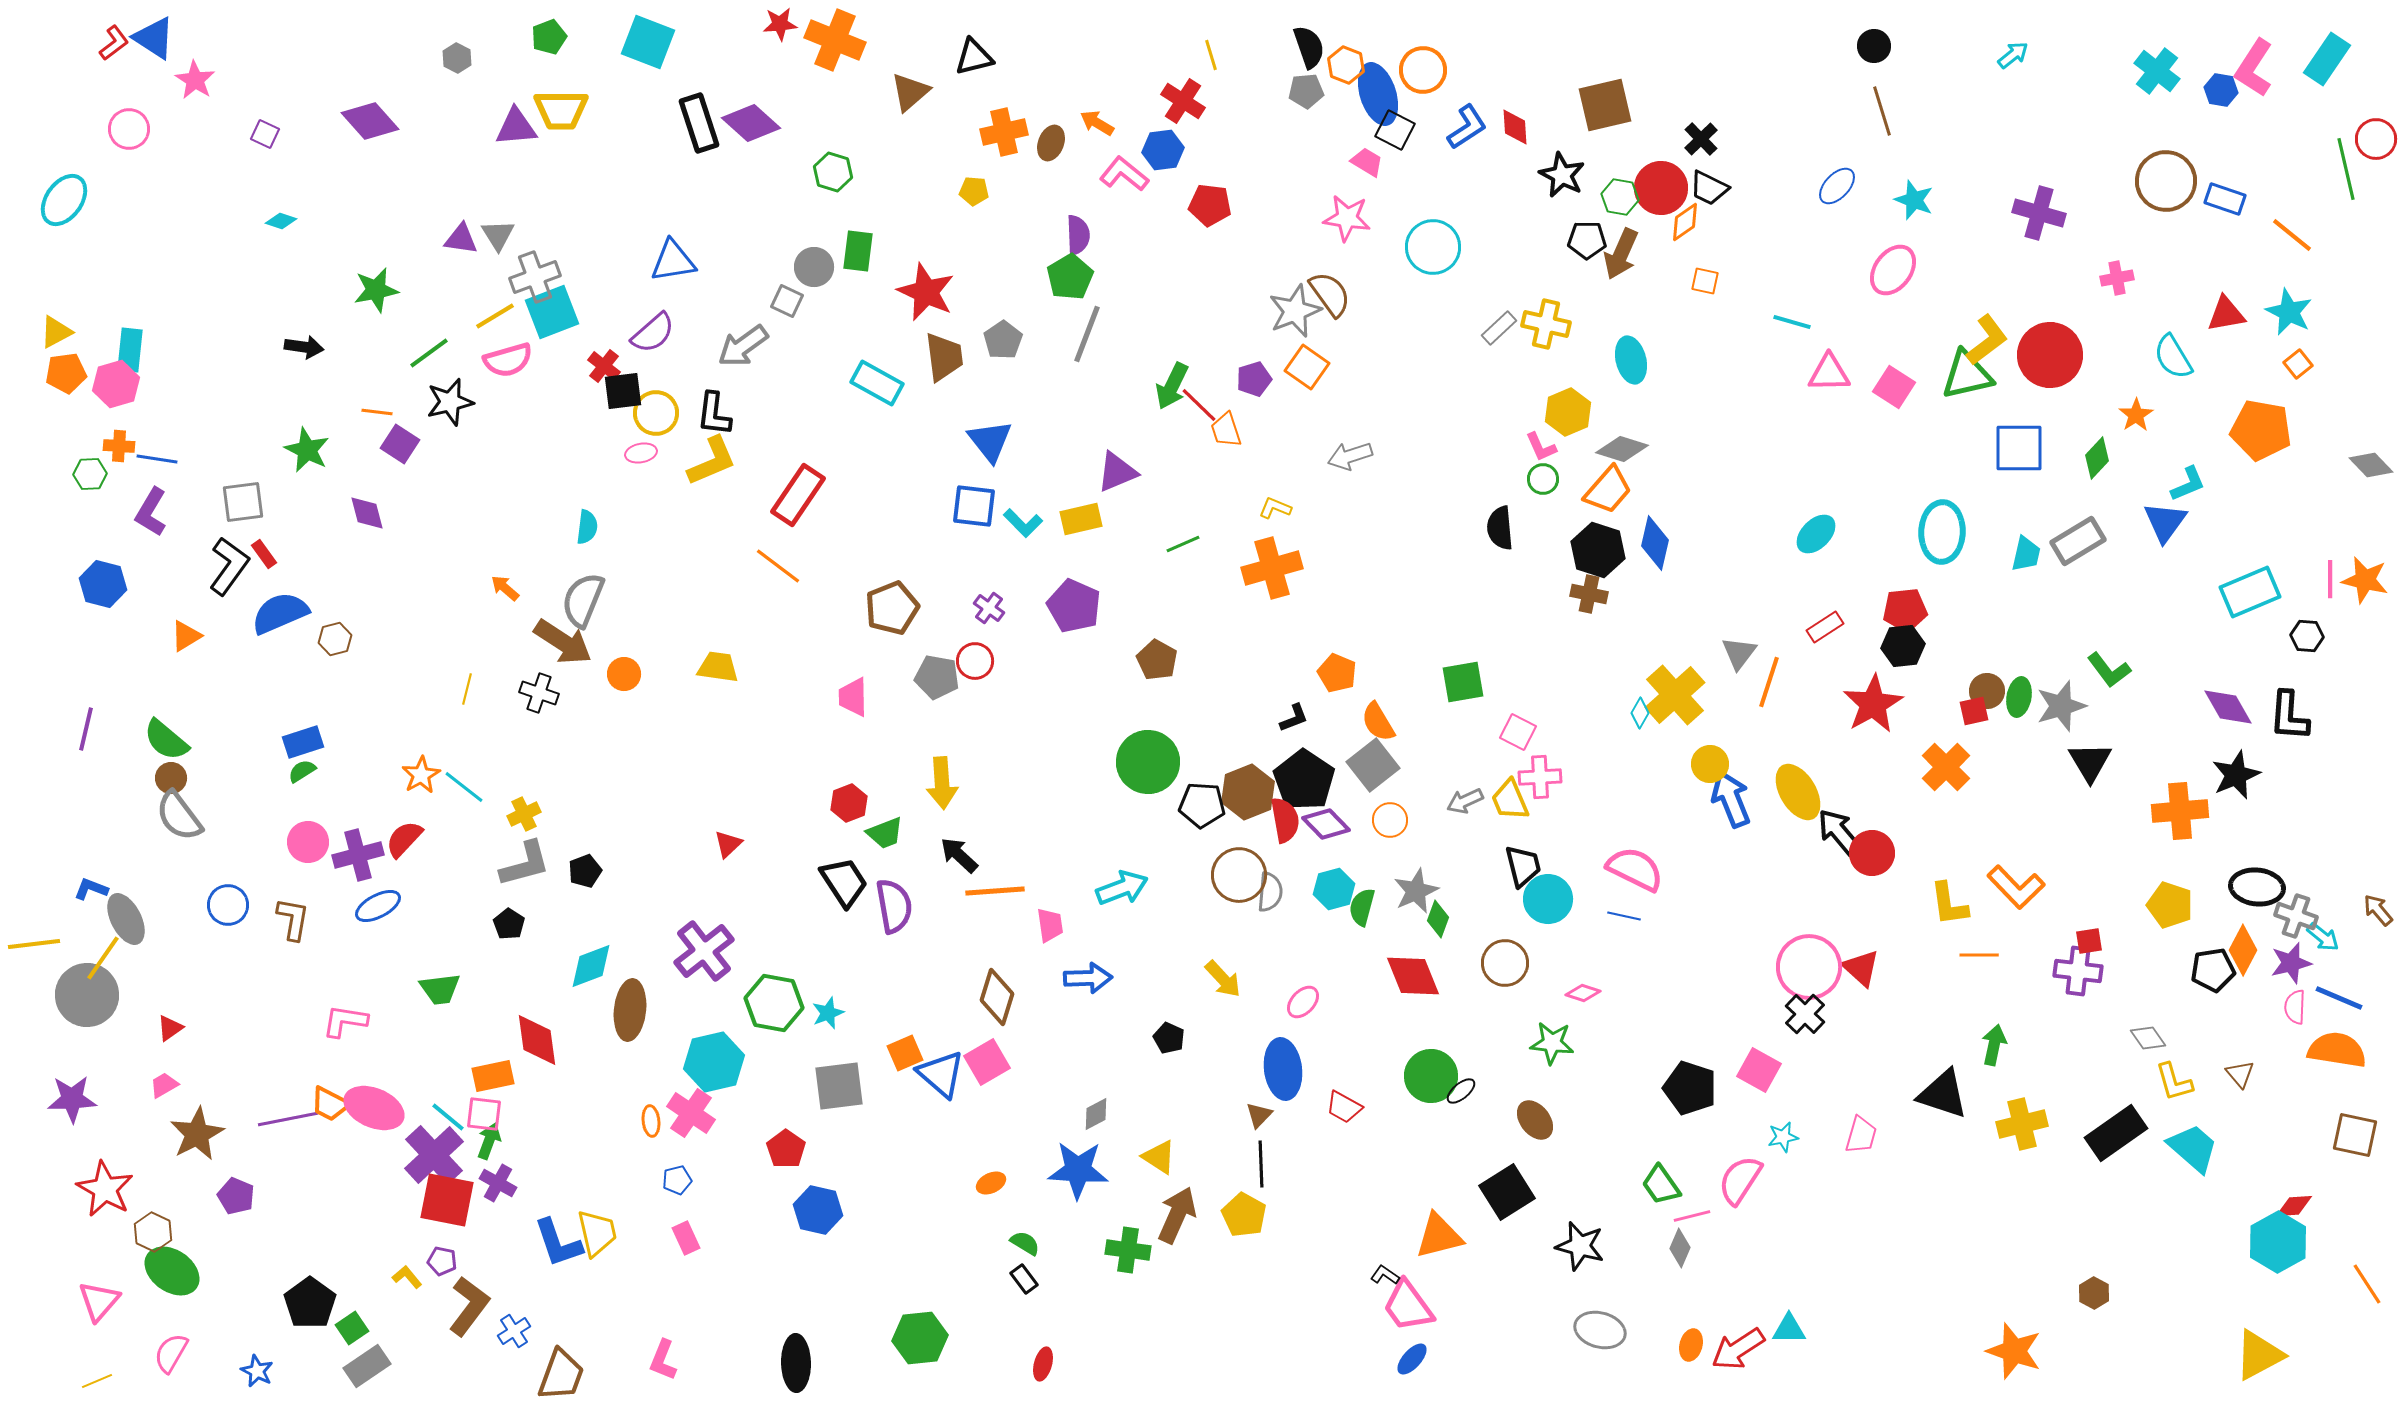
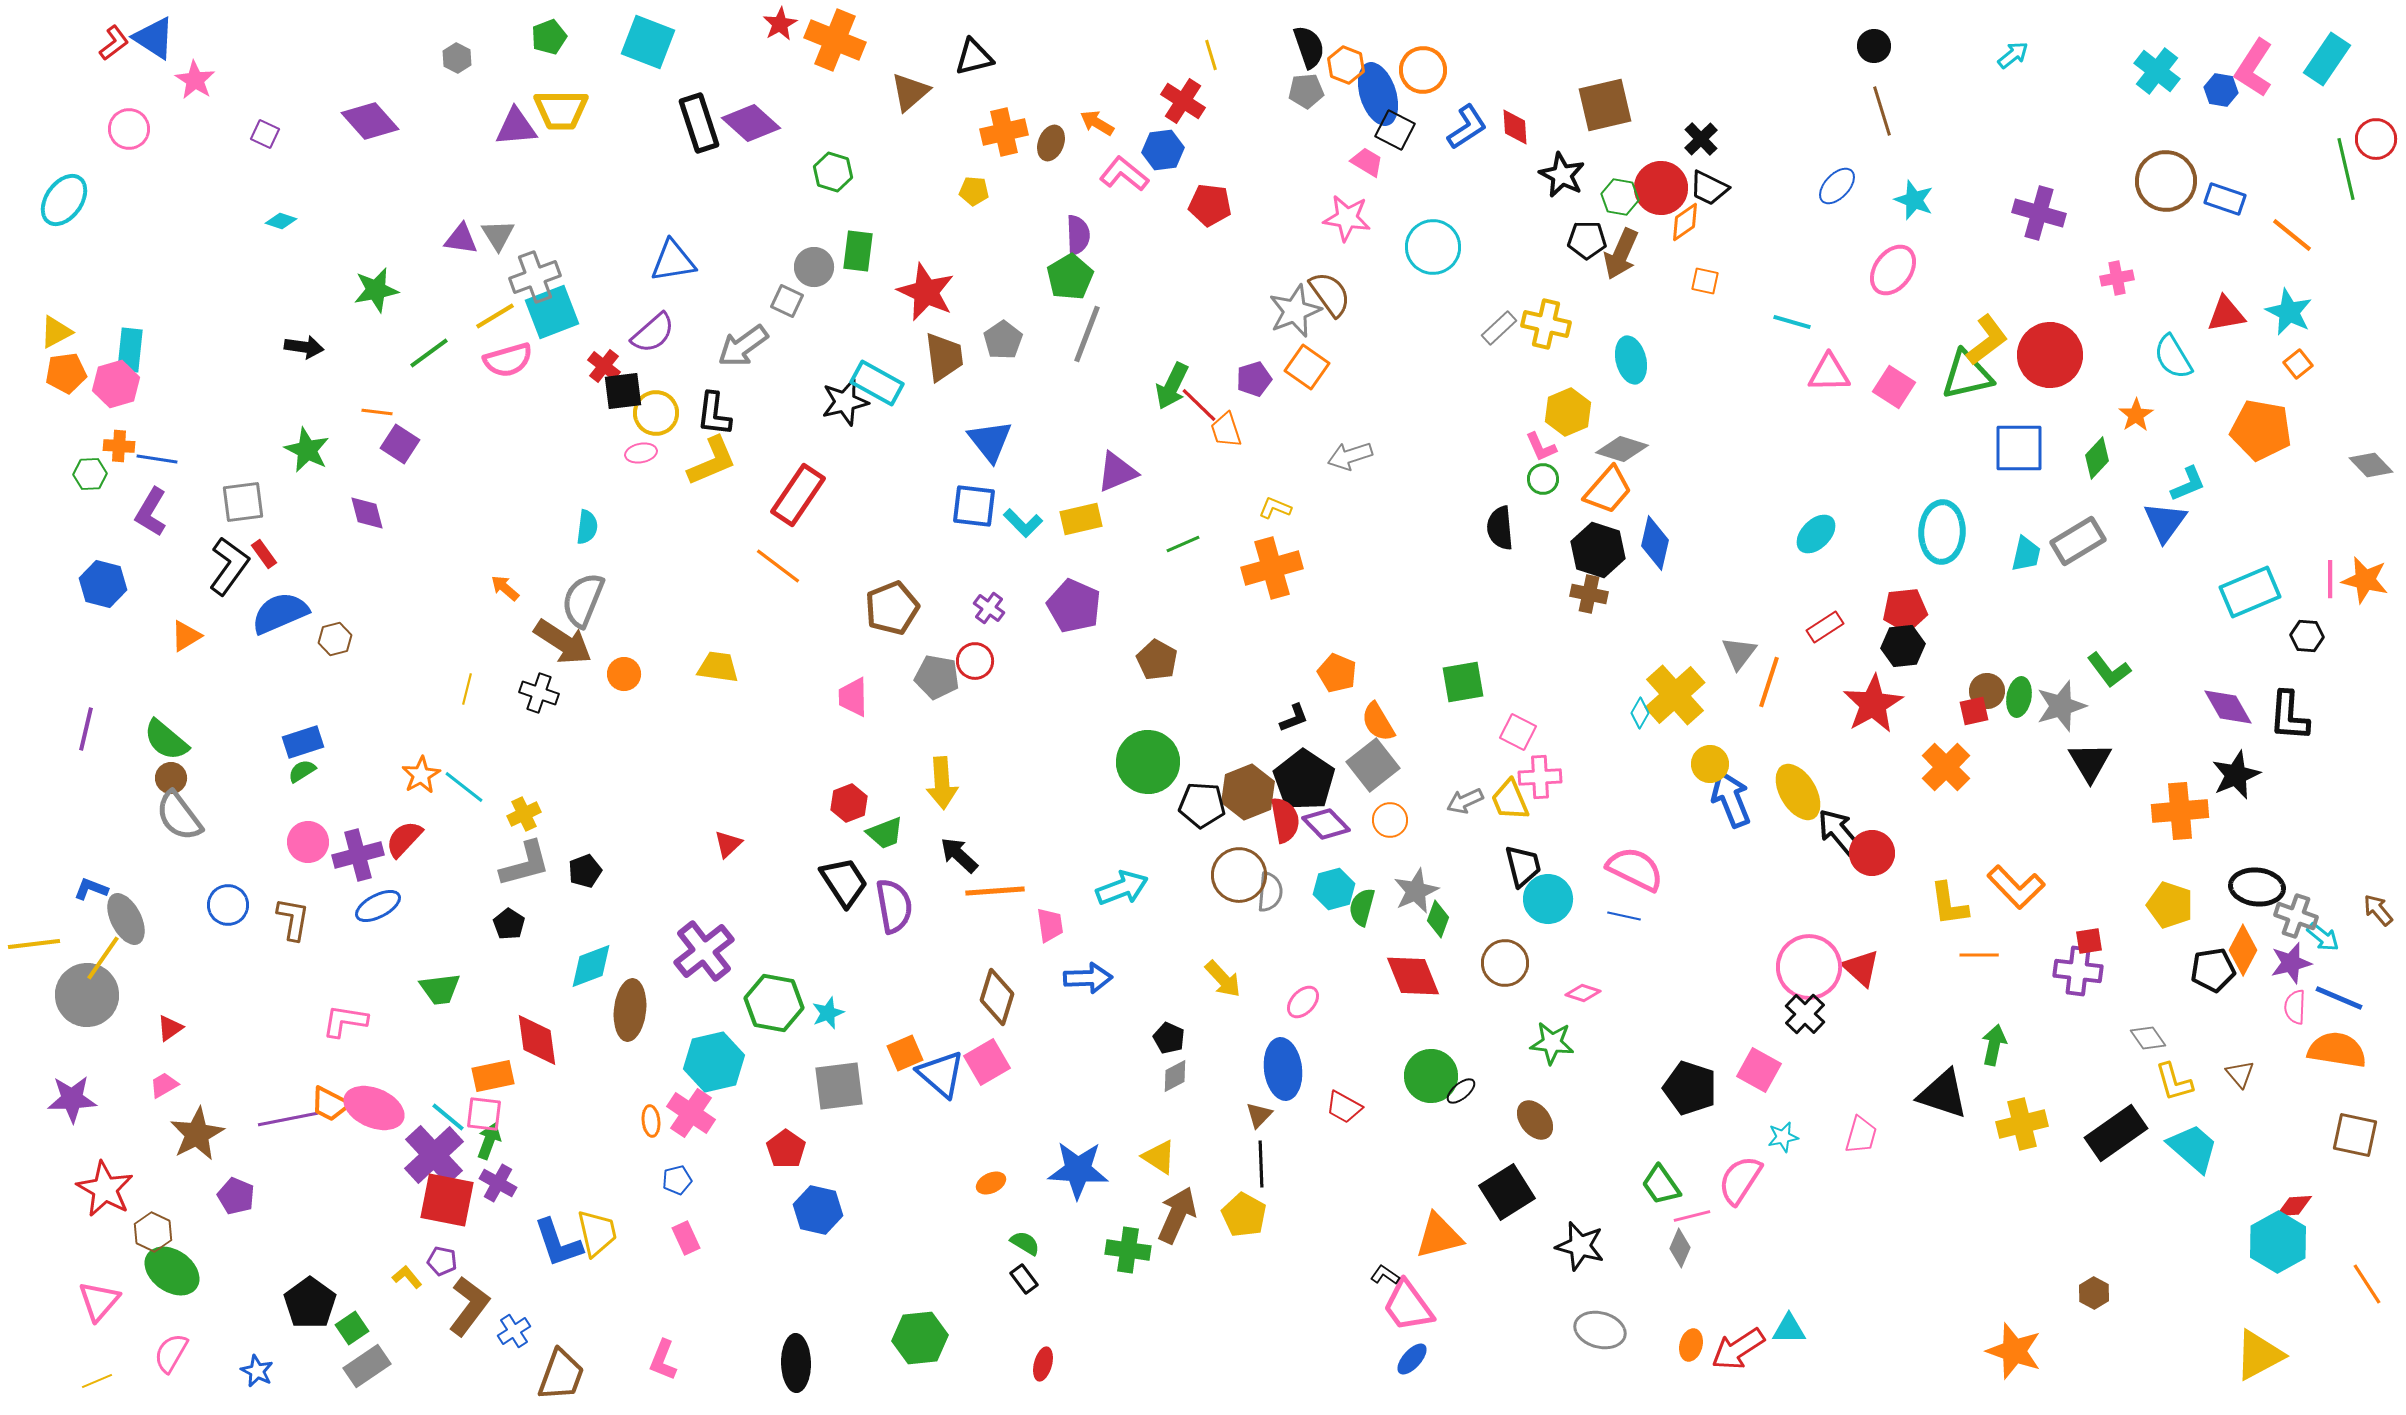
red star at (780, 24): rotated 24 degrees counterclockwise
black star at (450, 402): moved 395 px right
gray diamond at (1096, 1114): moved 79 px right, 38 px up
